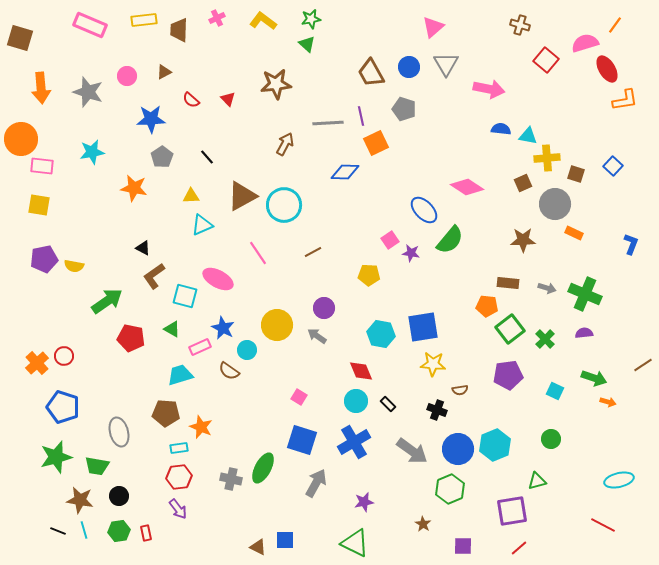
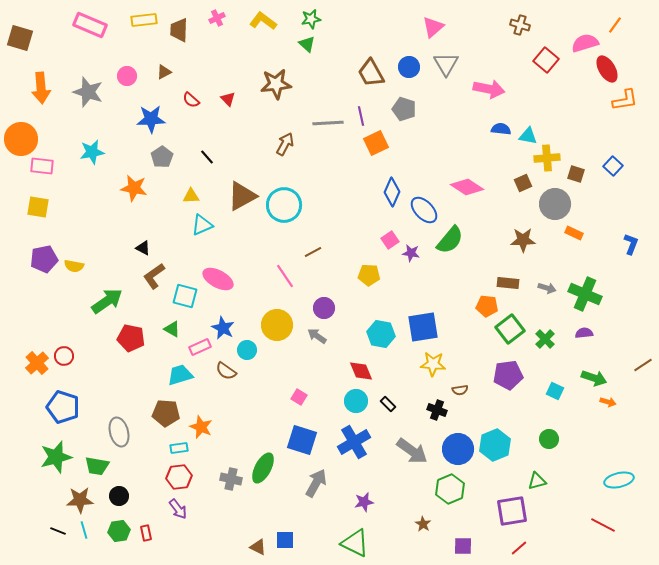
blue diamond at (345, 172): moved 47 px right, 20 px down; rotated 68 degrees counterclockwise
yellow square at (39, 205): moved 1 px left, 2 px down
pink line at (258, 253): moved 27 px right, 23 px down
brown semicircle at (229, 371): moved 3 px left
green circle at (551, 439): moved 2 px left
brown star at (80, 500): rotated 12 degrees counterclockwise
